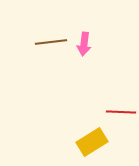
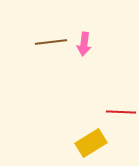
yellow rectangle: moved 1 px left, 1 px down
